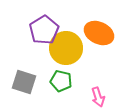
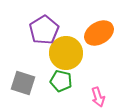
orange ellipse: rotated 56 degrees counterclockwise
yellow circle: moved 5 px down
gray square: moved 1 px left, 1 px down
